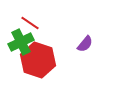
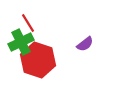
red line: moved 2 px left; rotated 24 degrees clockwise
purple semicircle: rotated 12 degrees clockwise
